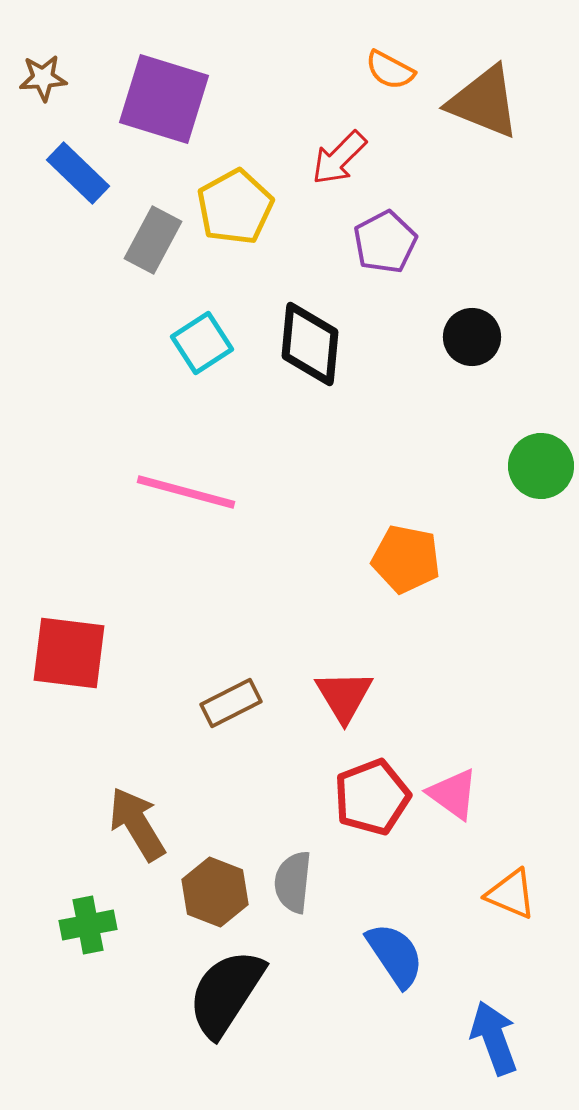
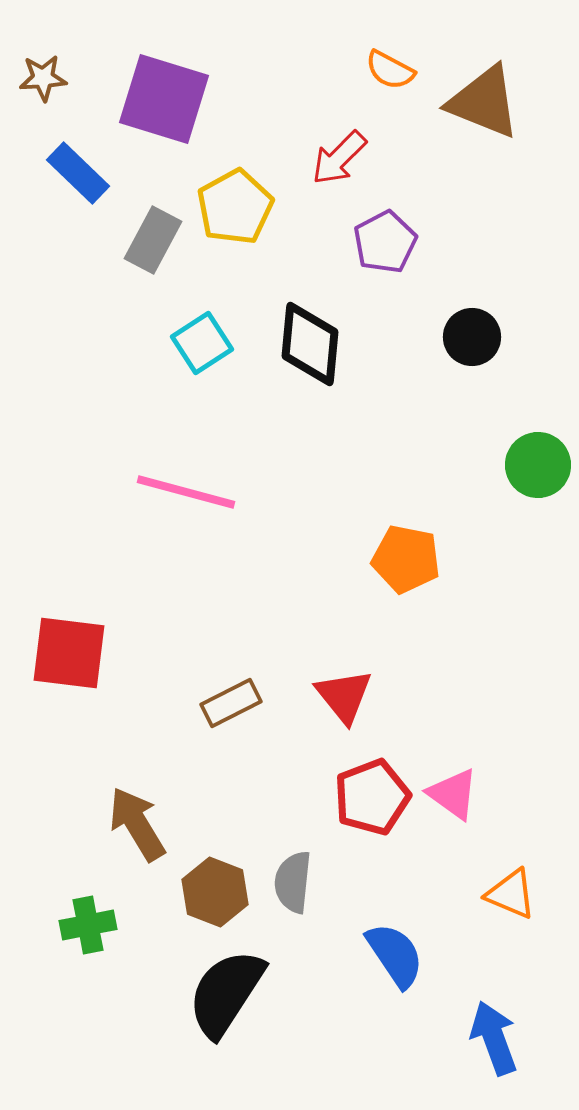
green circle: moved 3 px left, 1 px up
red triangle: rotated 8 degrees counterclockwise
